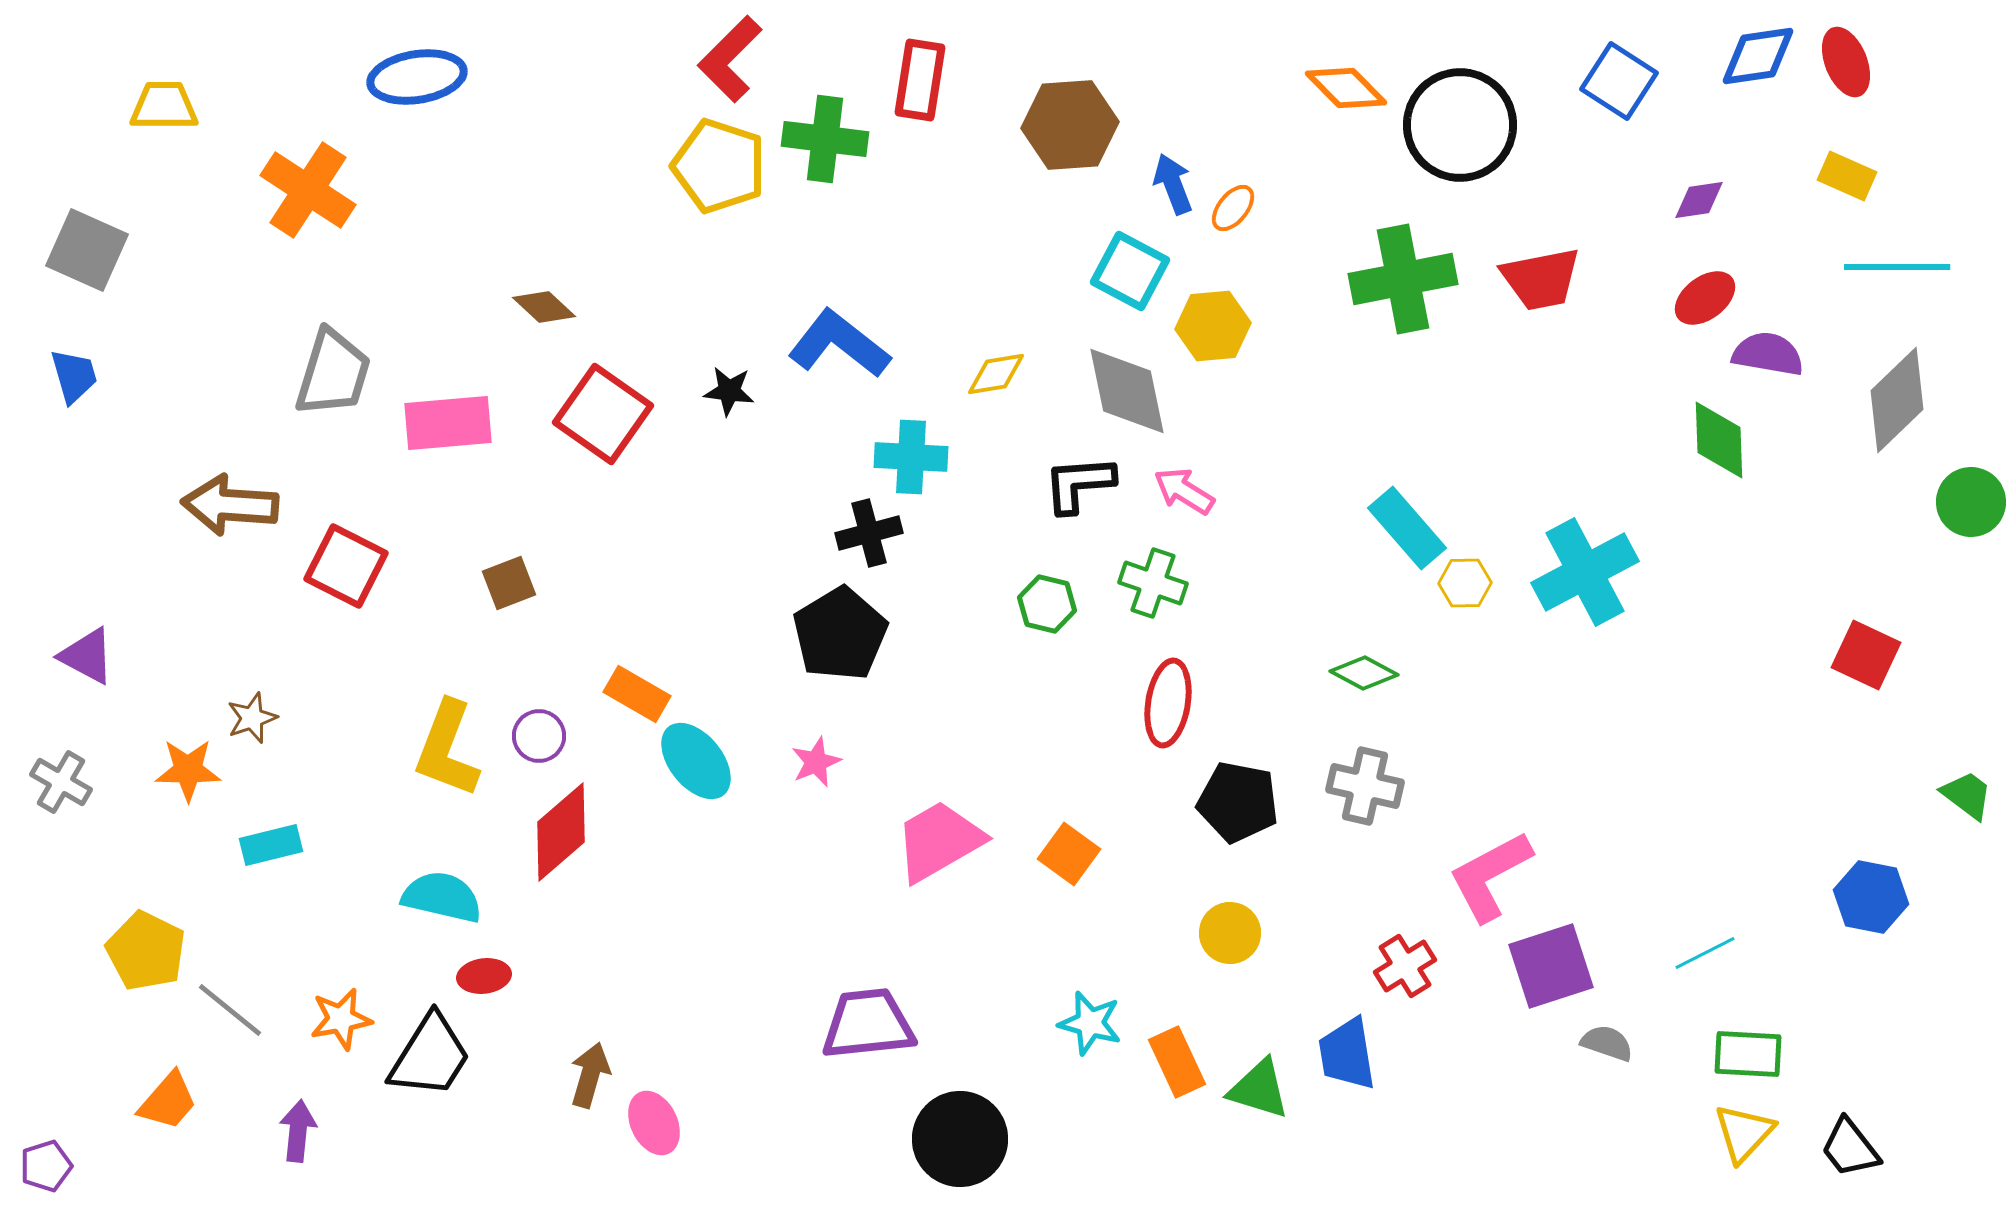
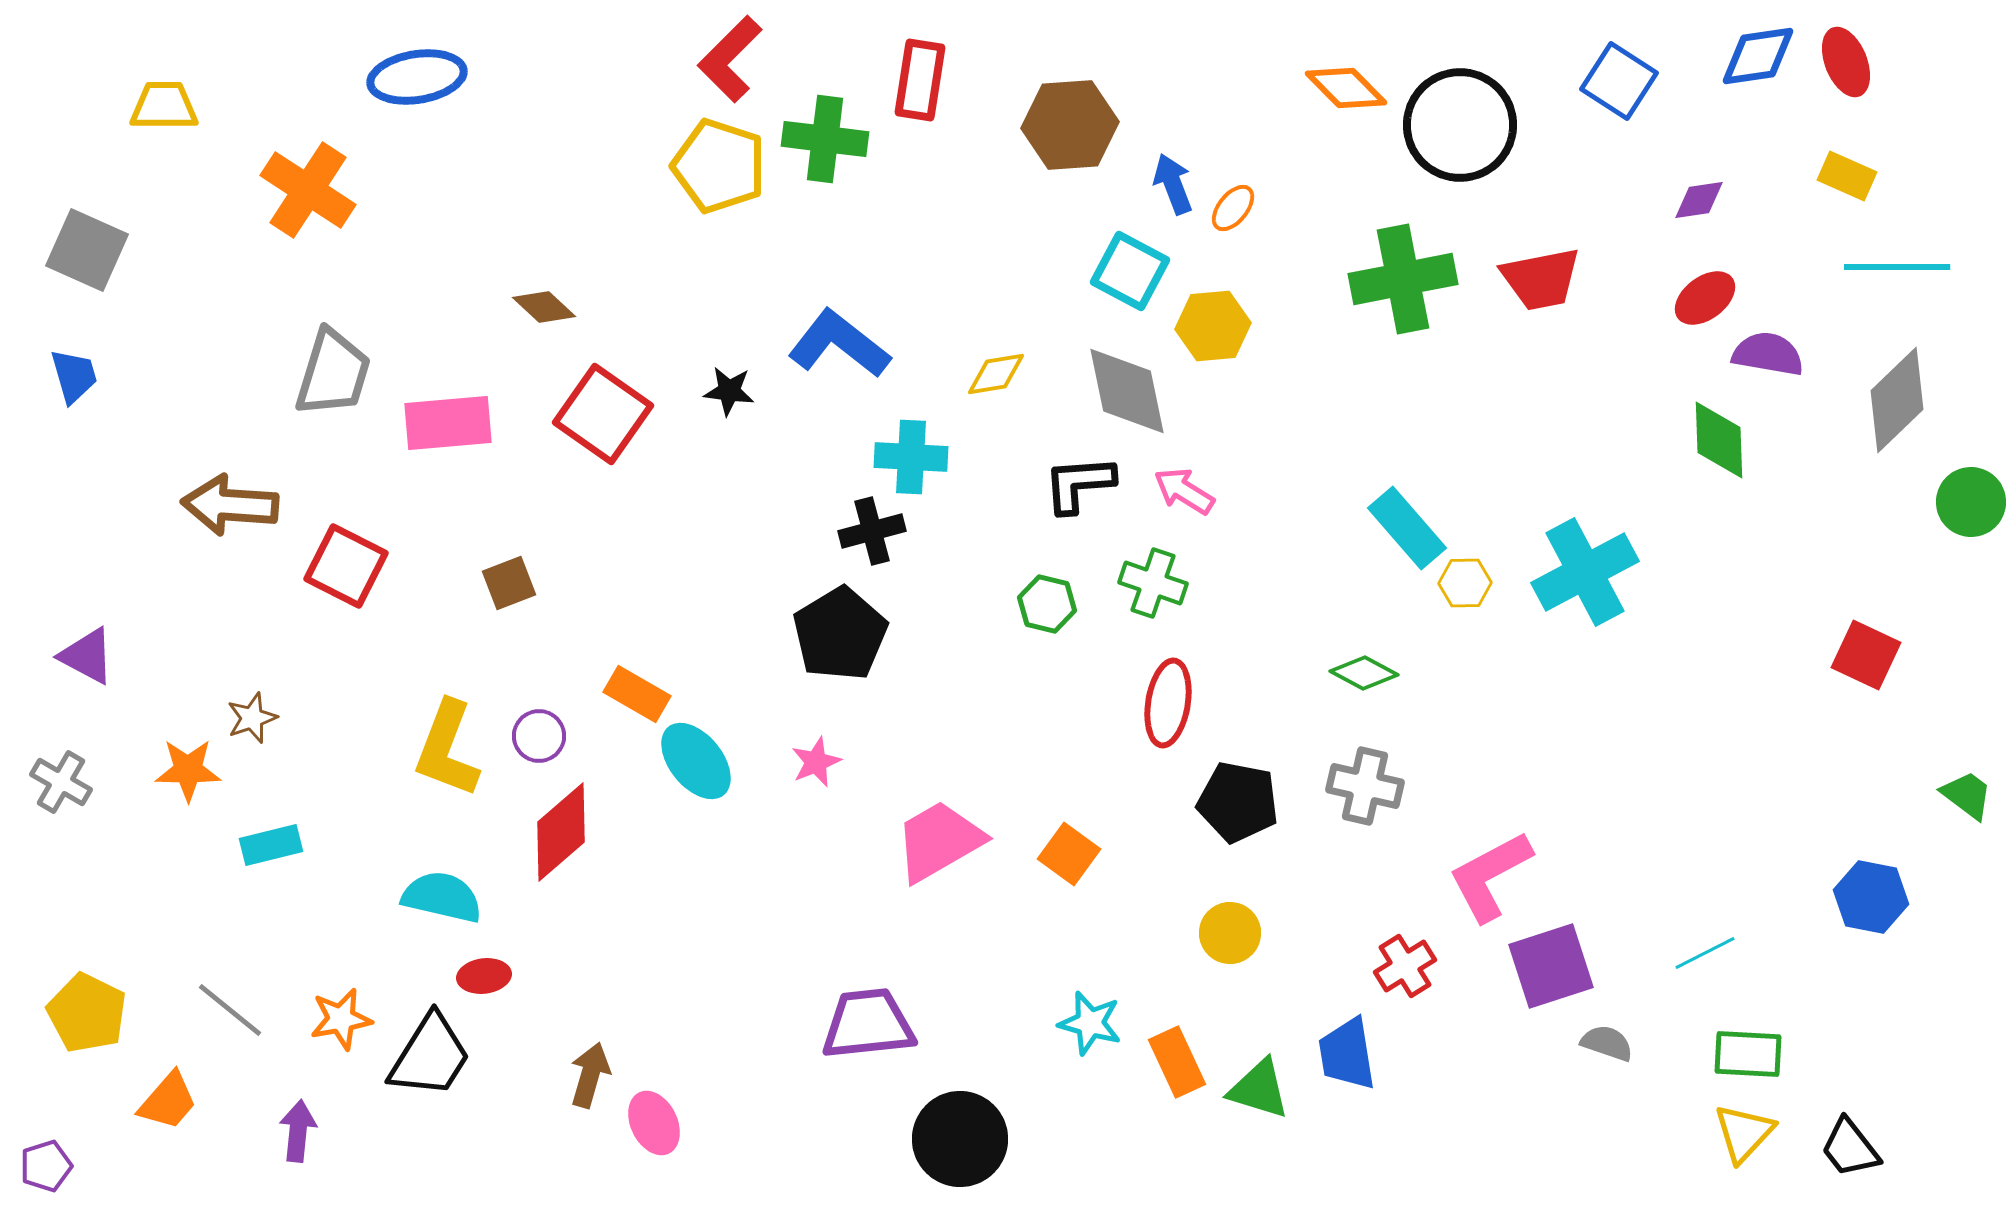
black cross at (869, 533): moved 3 px right, 2 px up
yellow pentagon at (146, 951): moved 59 px left, 62 px down
